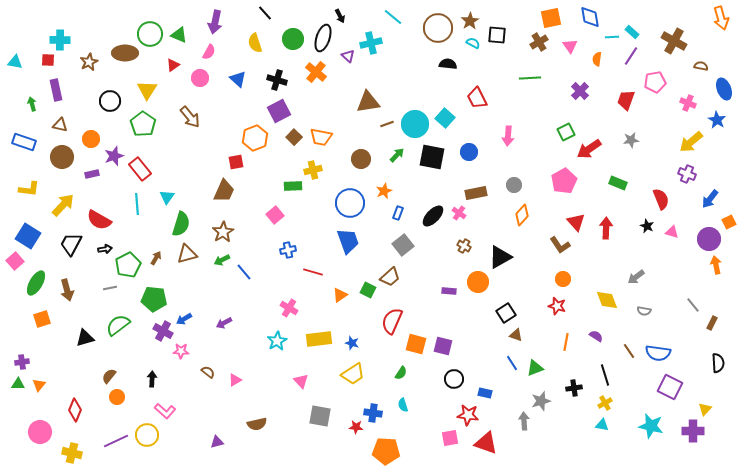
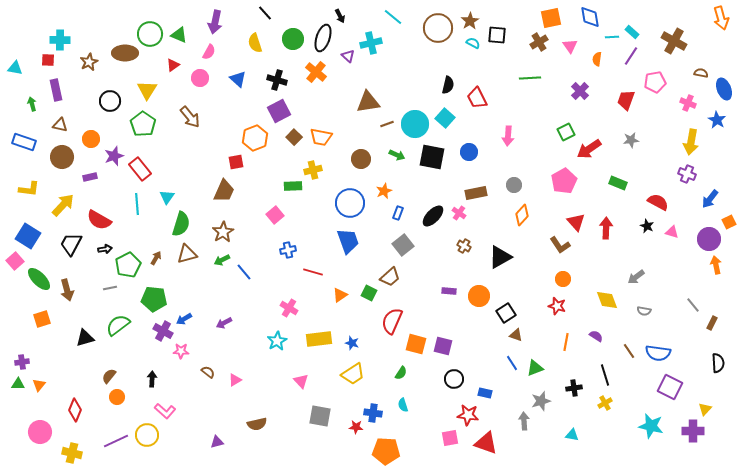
cyan triangle at (15, 62): moved 6 px down
black semicircle at (448, 64): moved 21 px down; rotated 96 degrees clockwise
brown semicircle at (701, 66): moved 7 px down
yellow arrow at (691, 142): rotated 40 degrees counterclockwise
green arrow at (397, 155): rotated 70 degrees clockwise
purple rectangle at (92, 174): moved 2 px left, 3 px down
red semicircle at (661, 199): moved 3 px left, 3 px down; rotated 40 degrees counterclockwise
orange circle at (478, 282): moved 1 px right, 14 px down
green ellipse at (36, 283): moved 3 px right, 4 px up; rotated 75 degrees counterclockwise
green square at (368, 290): moved 1 px right, 3 px down
cyan triangle at (602, 425): moved 30 px left, 10 px down
